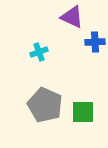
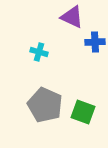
cyan cross: rotated 36 degrees clockwise
green square: rotated 20 degrees clockwise
